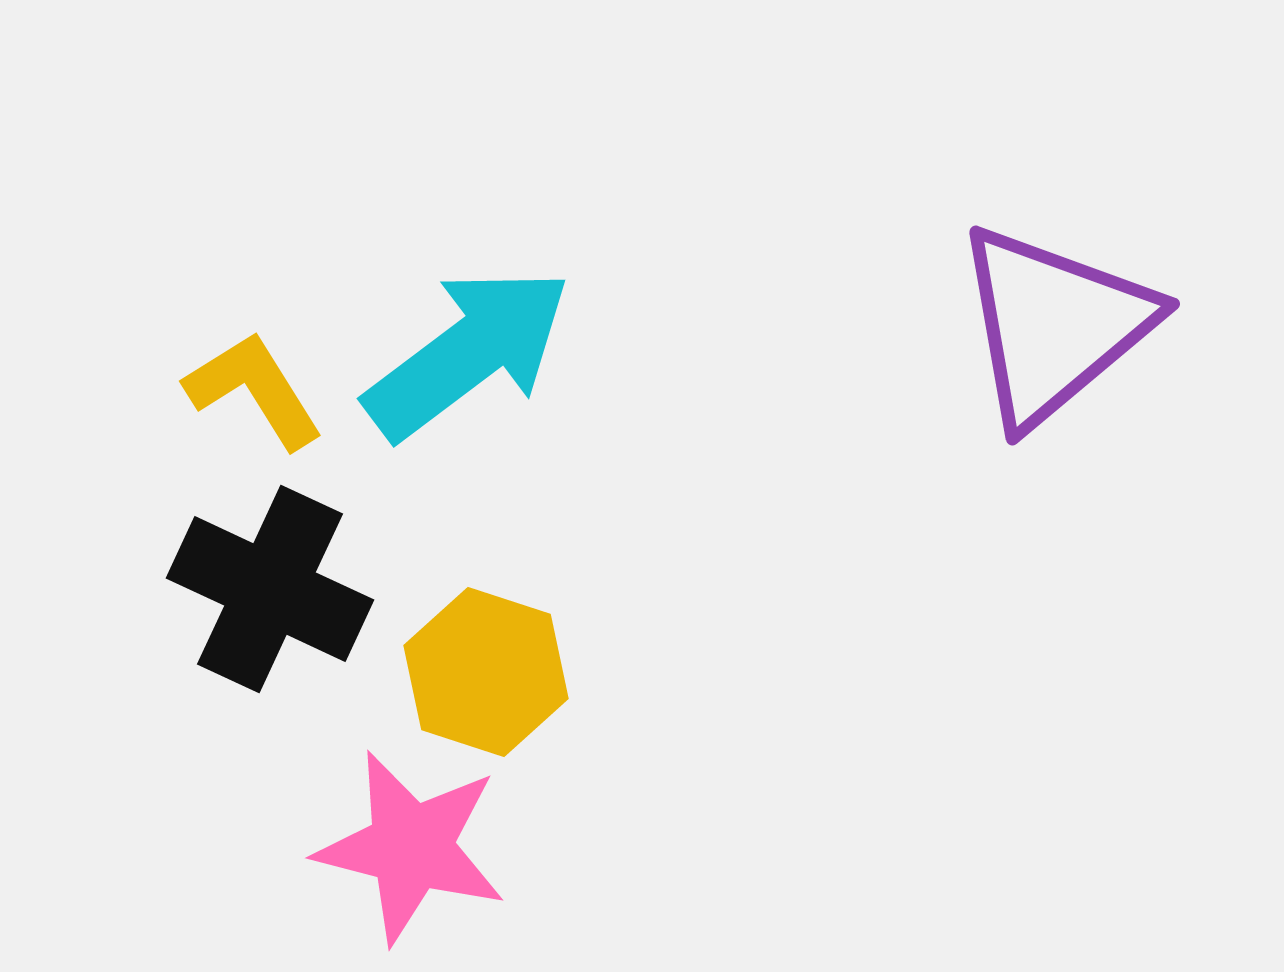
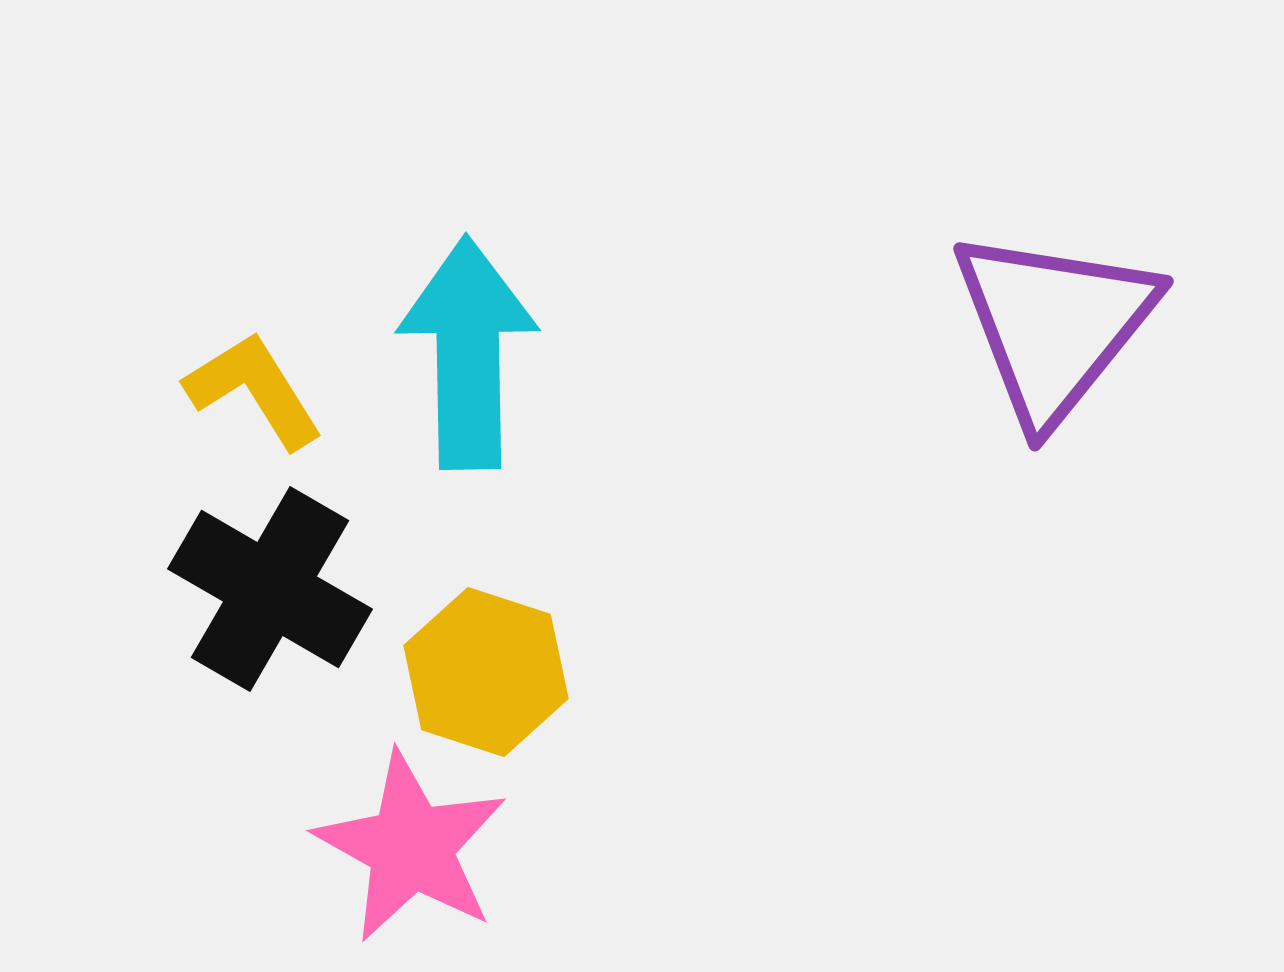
purple triangle: rotated 11 degrees counterclockwise
cyan arrow: rotated 54 degrees counterclockwise
black cross: rotated 5 degrees clockwise
pink star: rotated 15 degrees clockwise
